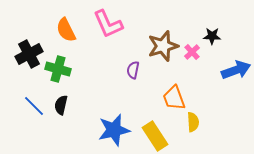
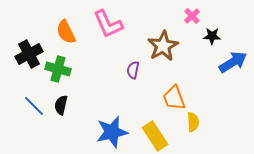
orange semicircle: moved 2 px down
brown star: rotated 12 degrees counterclockwise
pink cross: moved 36 px up
blue arrow: moved 3 px left, 8 px up; rotated 12 degrees counterclockwise
blue star: moved 2 px left, 2 px down
